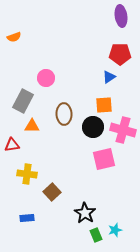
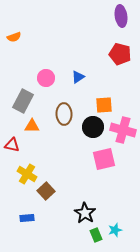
red pentagon: rotated 15 degrees clockwise
blue triangle: moved 31 px left
red triangle: rotated 21 degrees clockwise
yellow cross: rotated 24 degrees clockwise
brown square: moved 6 px left, 1 px up
